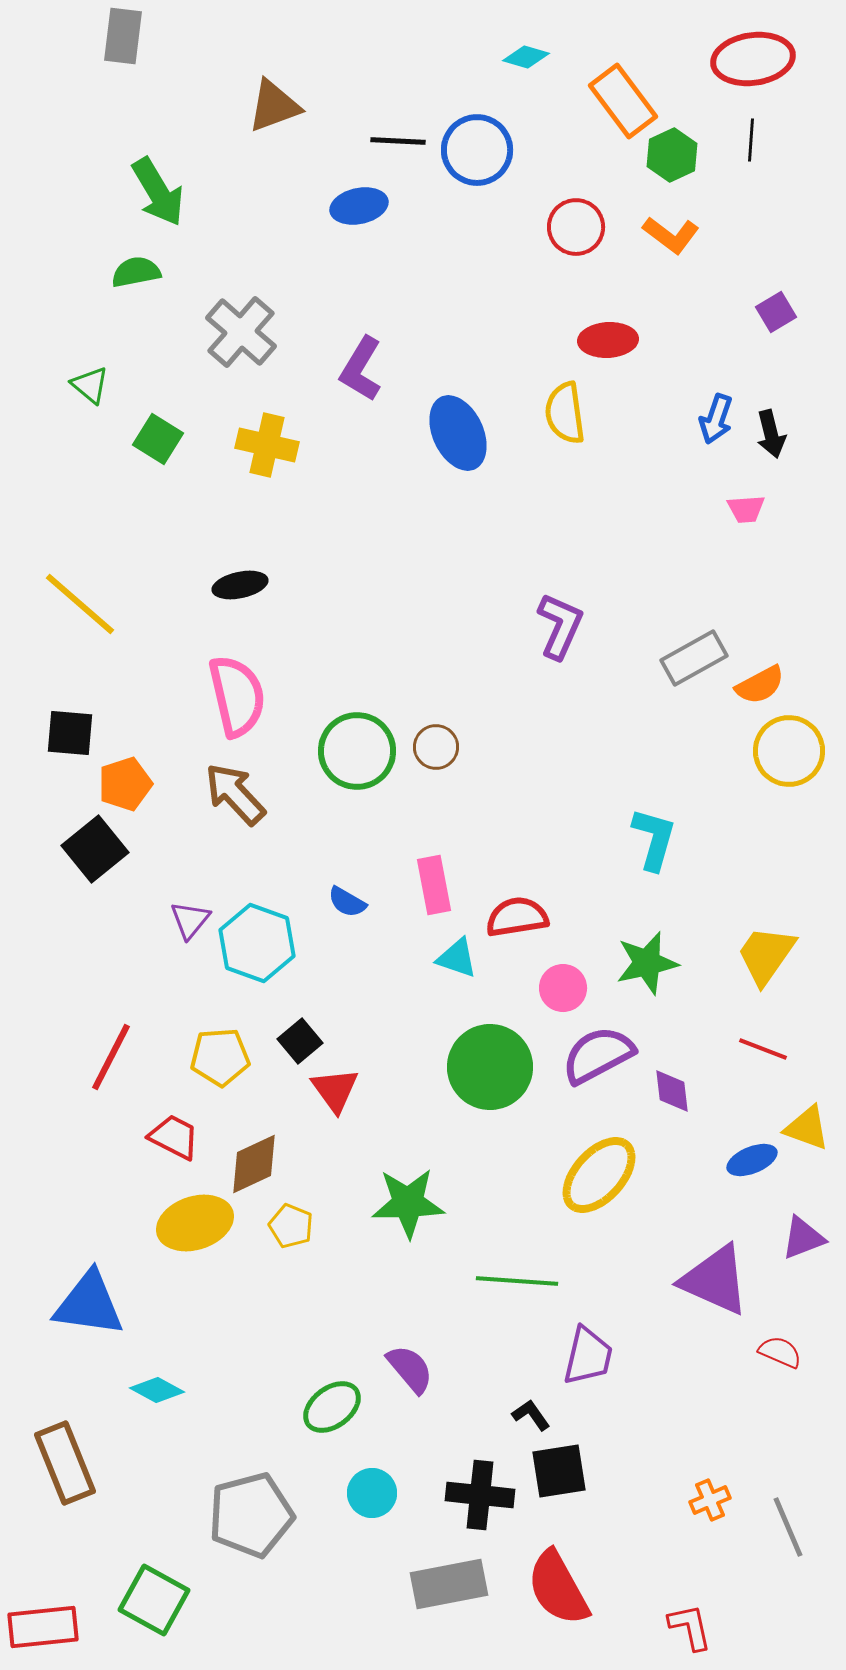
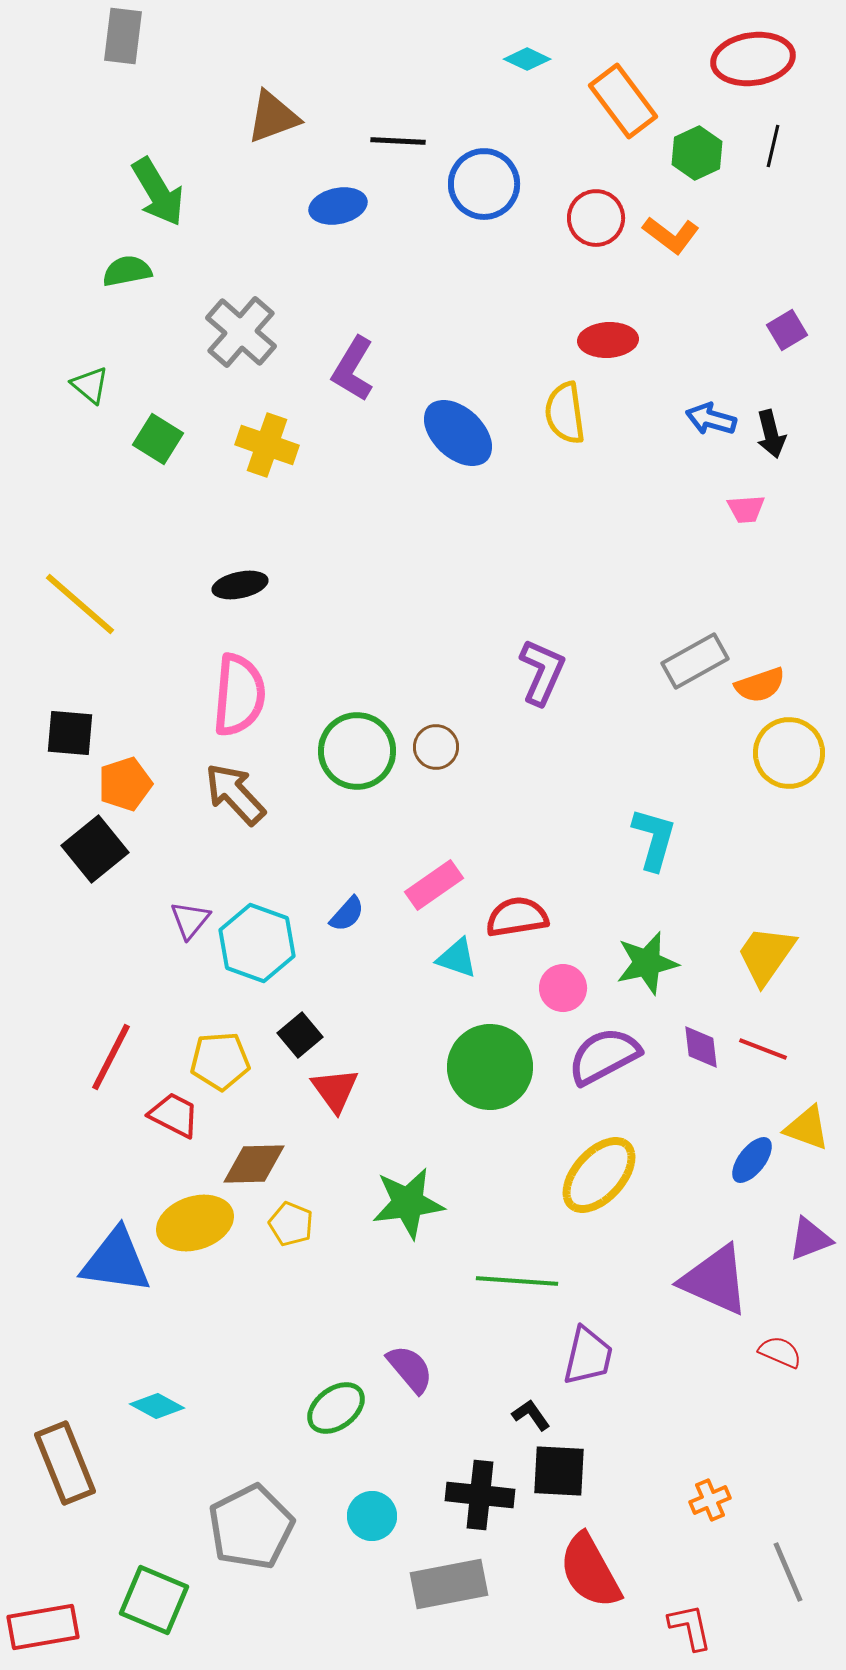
cyan diamond at (526, 57): moved 1 px right, 2 px down; rotated 9 degrees clockwise
brown triangle at (274, 106): moved 1 px left, 11 px down
black line at (751, 140): moved 22 px right, 6 px down; rotated 9 degrees clockwise
blue circle at (477, 150): moved 7 px right, 34 px down
green hexagon at (672, 155): moved 25 px right, 2 px up
blue ellipse at (359, 206): moved 21 px left
red circle at (576, 227): moved 20 px right, 9 px up
green semicircle at (136, 272): moved 9 px left, 1 px up
purple square at (776, 312): moved 11 px right, 18 px down
purple L-shape at (361, 369): moved 8 px left
blue arrow at (716, 419): moved 5 px left; rotated 87 degrees clockwise
blue ellipse at (458, 433): rotated 22 degrees counterclockwise
yellow cross at (267, 445): rotated 6 degrees clockwise
purple L-shape at (560, 626): moved 18 px left, 46 px down
gray rectangle at (694, 658): moved 1 px right, 3 px down
orange semicircle at (760, 685): rotated 9 degrees clockwise
pink semicircle at (237, 696): moved 2 px right, 1 px up; rotated 18 degrees clockwise
yellow circle at (789, 751): moved 2 px down
pink rectangle at (434, 885): rotated 66 degrees clockwise
blue semicircle at (347, 902): moved 12 px down; rotated 78 degrees counterclockwise
black square at (300, 1041): moved 6 px up
purple semicircle at (598, 1055): moved 6 px right, 1 px down
yellow pentagon at (220, 1057): moved 4 px down
purple diamond at (672, 1091): moved 29 px right, 44 px up
red trapezoid at (174, 1137): moved 22 px up
blue ellipse at (752, 1160): rotated 30 degrees counterclockwise
brown diamond at (254, 1164): rotated 24 degrees clockwise
green star at (408, 1203): rotated 6 degrees counterclockwise
yellow pentagon at (291, 1226): moved 2 px up
purple triangle at (803, 1238): moved 7 px right, 1 px down
blue triangle at (89, 1304): moved 27 px right, 43 px up
cyan diamond at (157, 1390): moved 16 px down
green ellipse at (332, 1407): moved 4 px right, 1 px down
black square at (559, 1471): rotated 12 degrees clockwise
cyan circle at (372, 1493): moved 23 px down
gray pentagon at (251, 1515): moved 12 px down; rotated 12 degrees counterclockwise
gray line at (788, 1527): moved 45 px down
red semicircle at (558, 1588): moved 32 px right, 17 px up
green square at (154, 1600): rotated 6 degrees counterclockwise
red rectangle at (43, 1627): rotated 4 degrees counterclockwise
